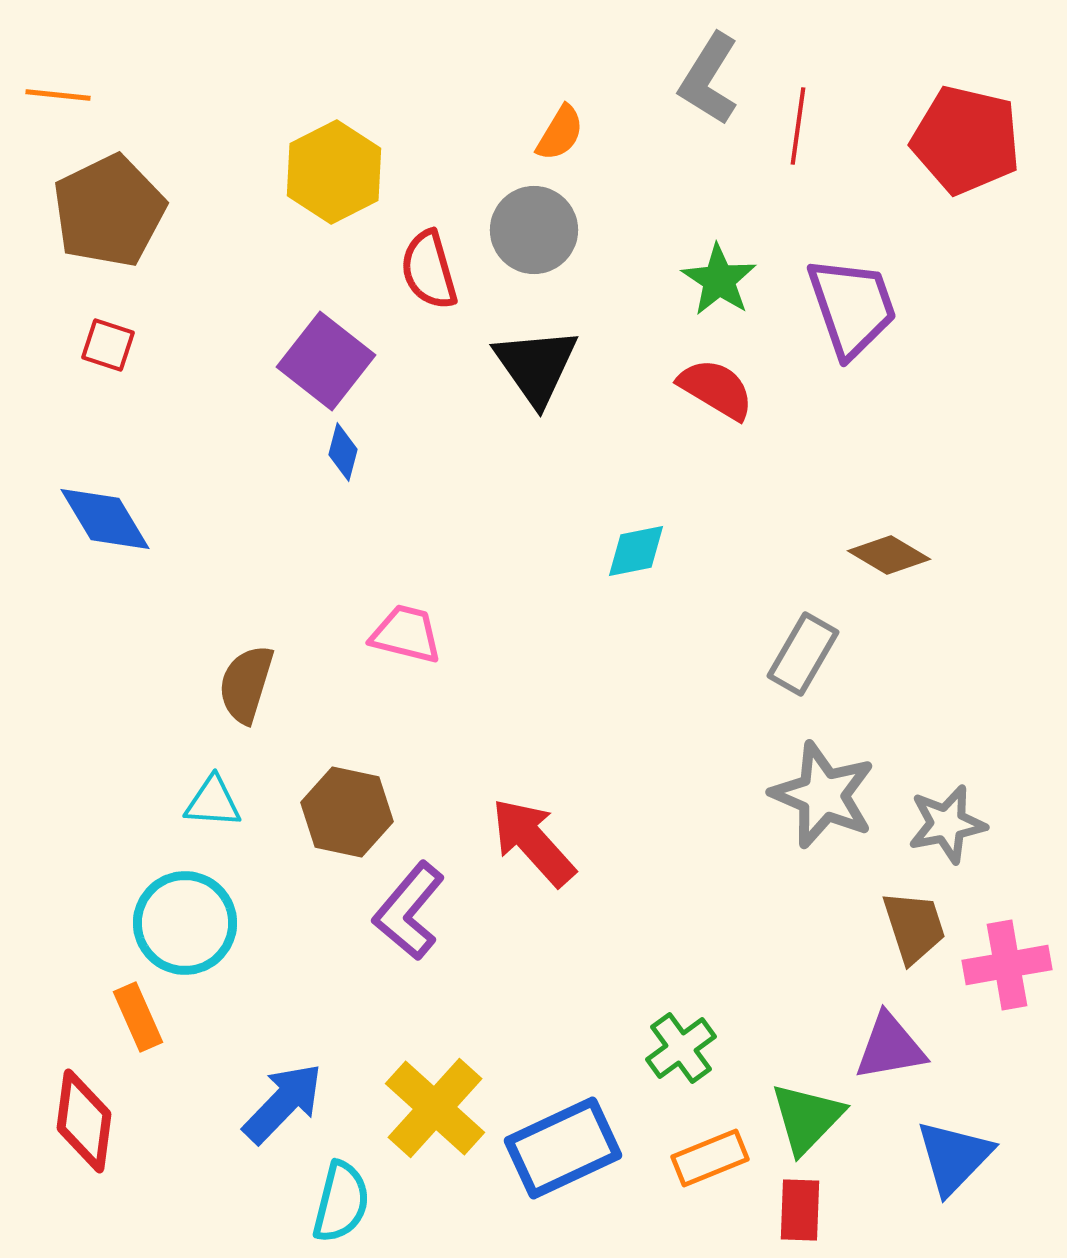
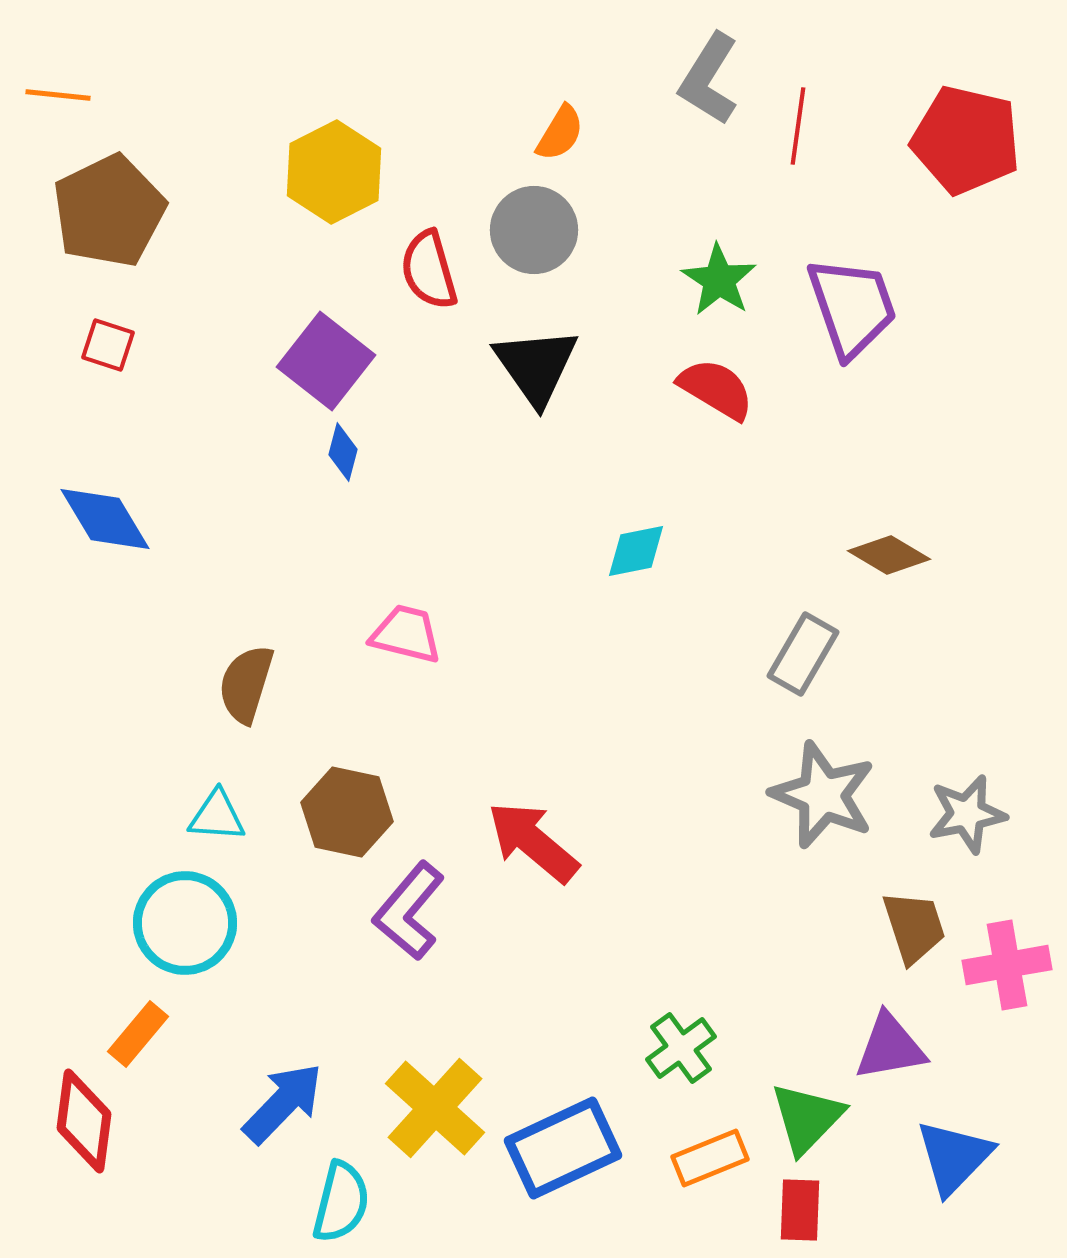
cyan triangle at (213, 802): moved 4 px right, 14 px down
gray star at (947, 824): moved 20 px right, 10 px up
red arrow at (533, 842): rotated 8 degrees counterclockwise
orange rectangle at (138, 1017): moved 17 px down; rotated 64 degrees clockwise
